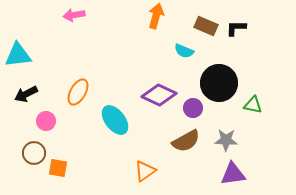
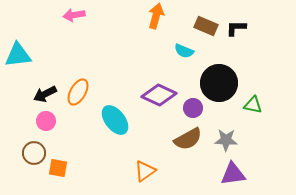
black arrow: moved 19 px right
brown semicircle: moved 2 px right, 2 px up
